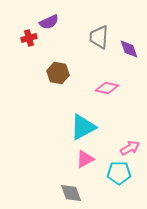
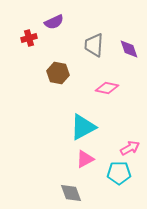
purple semicircle: moved 5 px right
gray trapezoid: moved 5 px left, 8 px down
